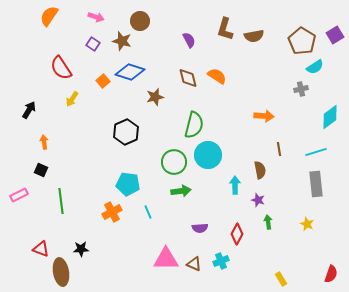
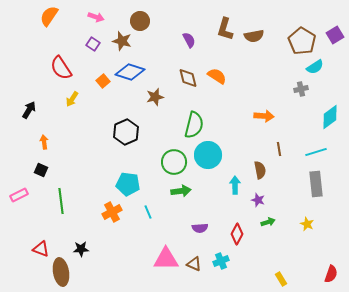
green arrow at (268, 222): rotated 80 degrees clockwise
